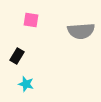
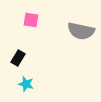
gray semicircle: rotated 16 degrees clockwise
black rectangle: moved 1 px right, 2 px down
